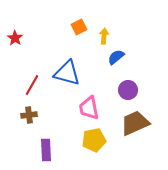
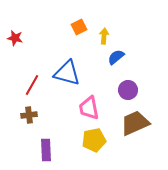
red star: rotated 21 degrees counterclockwise
